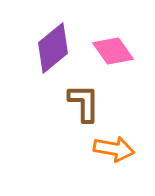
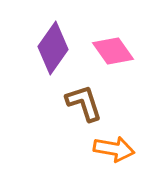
purple diamond: rotated 15 degrees counterclockwise
brown L-shape: rotated 18 degrees counterclockwise
